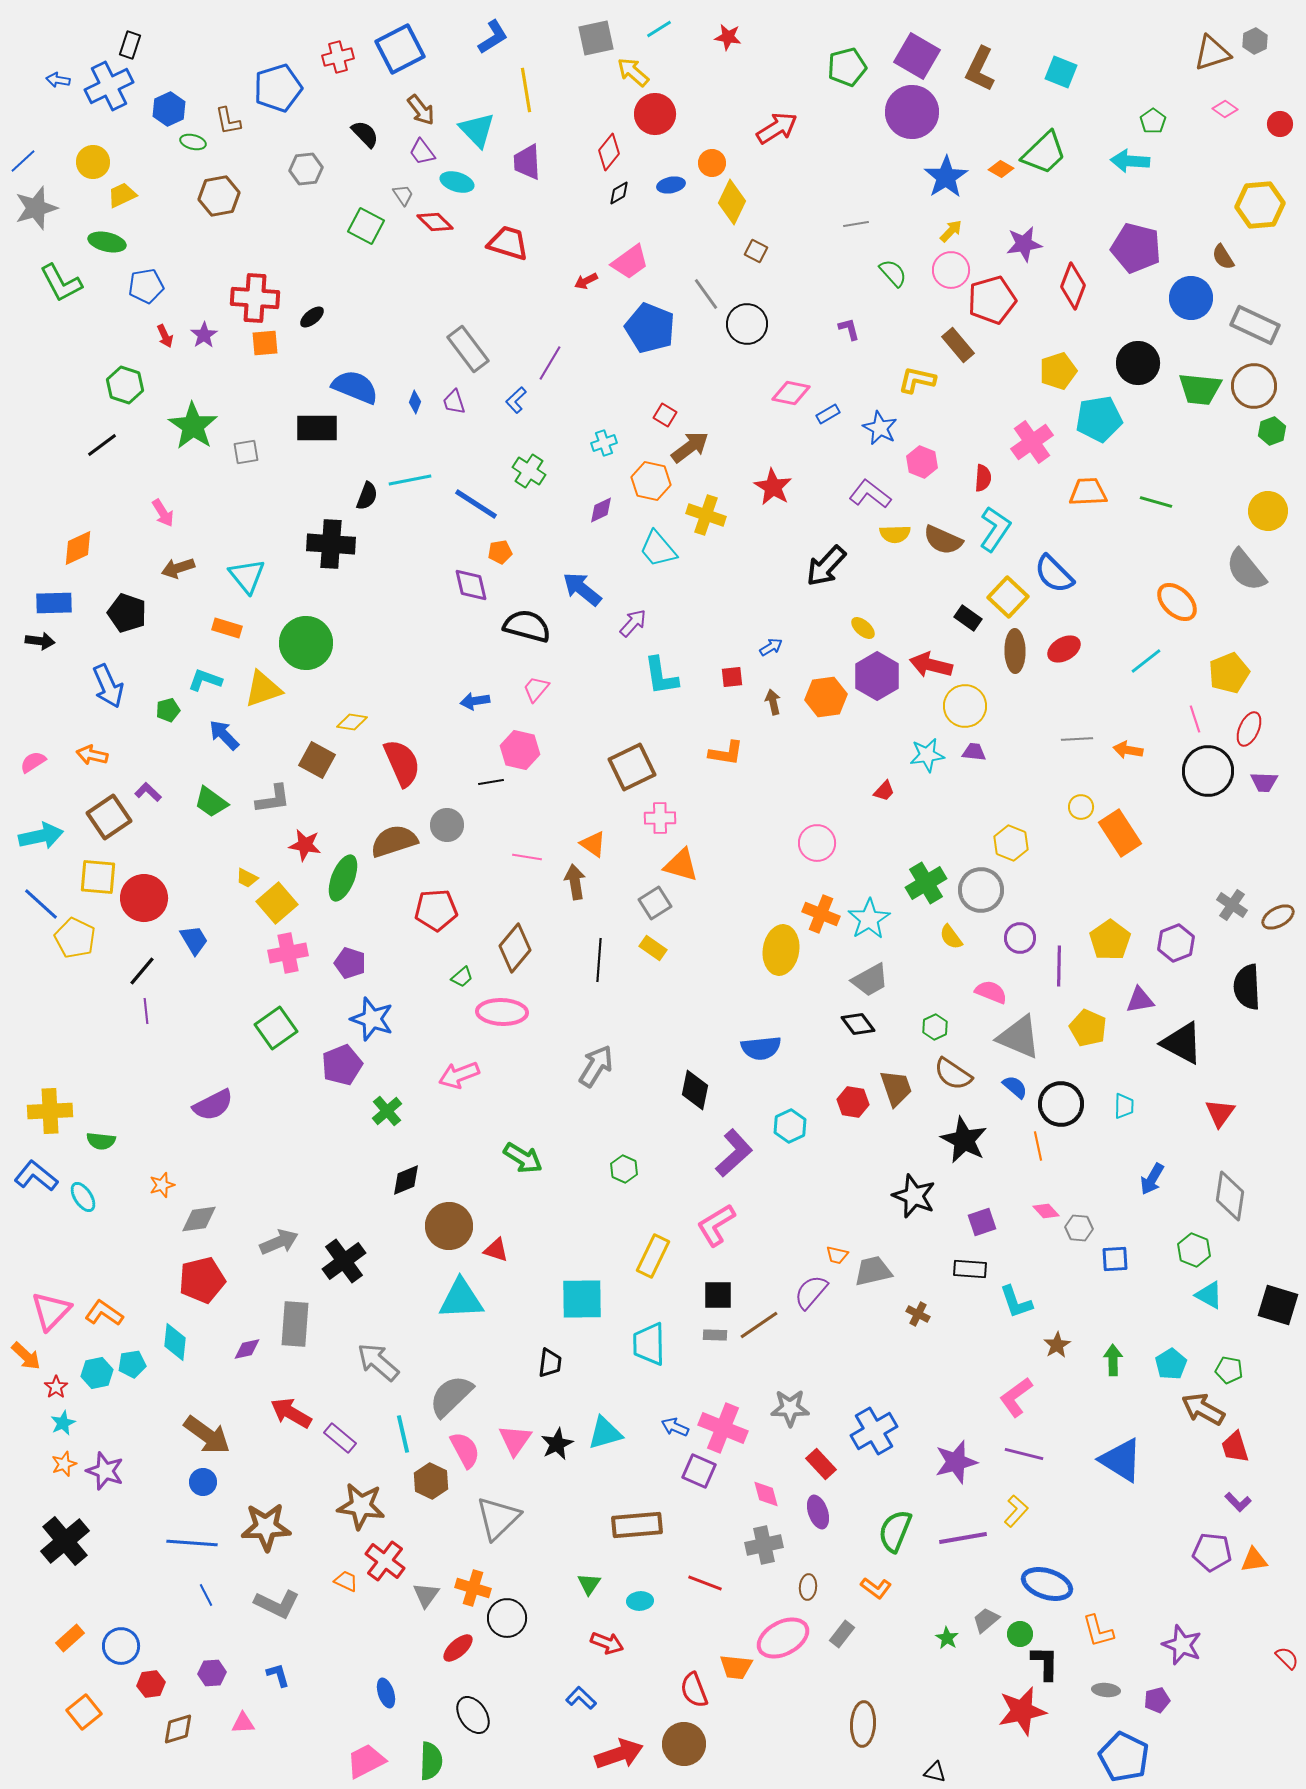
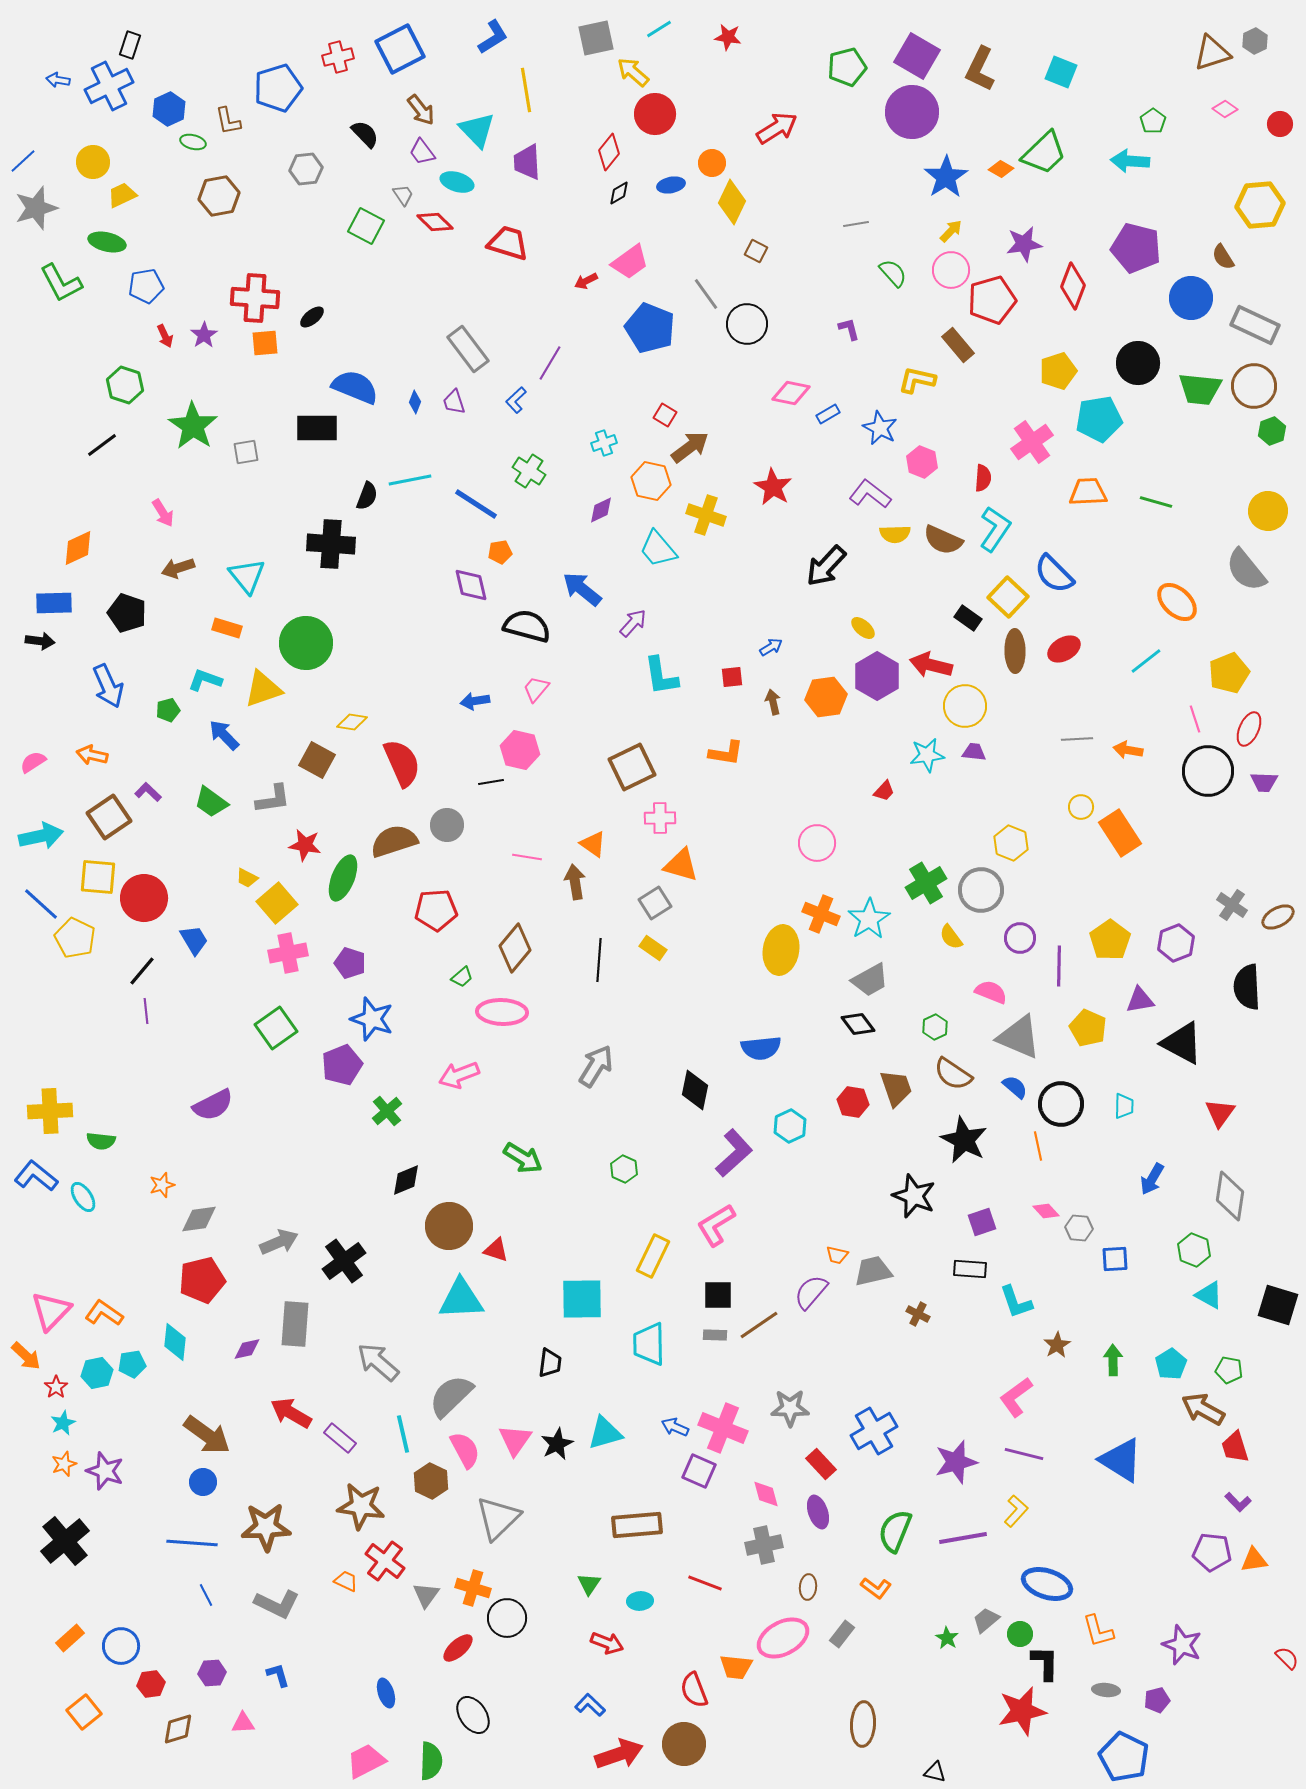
blue L-shape at (581, 1698): moved 9 px right, 7 px down
